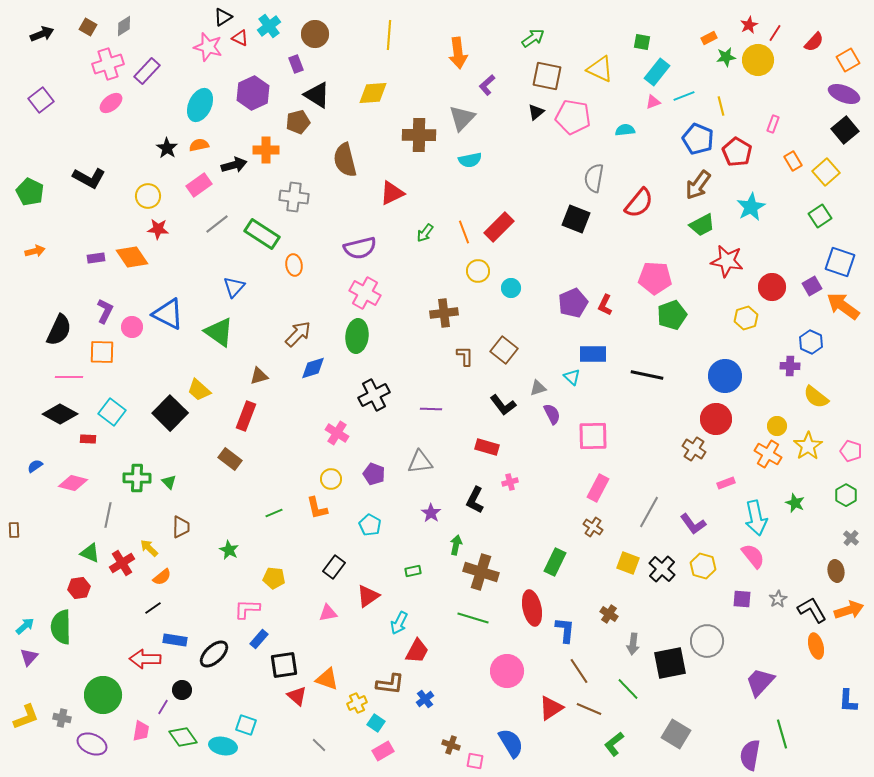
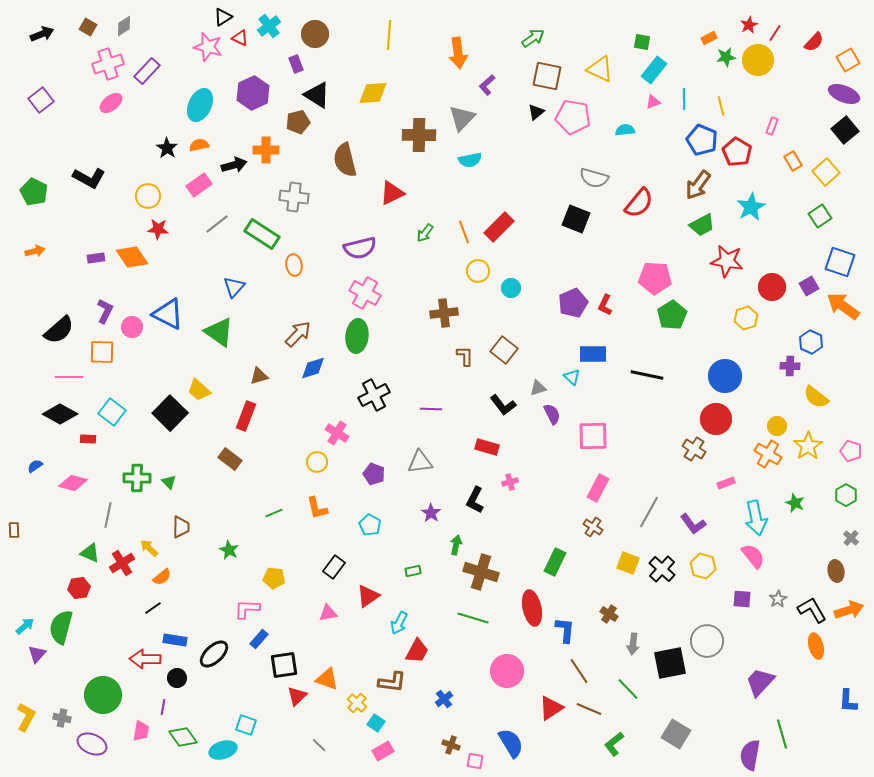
cyan rectangle at (657, 72): moved 3 px left, 2 px up
cyan line at (684, 96): moved 3 px down; rotated 70 degrees counterclockwise
pink rectangle at (773, 124): moved 1 px left, 2 px down
blue pentagon at (698, 139): moved 4 px right, 1 px down
gray semicircle at (594, 178): rotated 84 degrees counterclockwise
green pentagon at (30, 192): moved 4 px right
purple square at (812, 286): moved 3 px left
green pentagon at (672, 315): rotated 12 degrees counterclockwise
black semicircle at (59, 330): rotated 24 degrees clockwise
yellow circle at (331, 479): moved 14 px left, 17 px up
green semicircle at (61, 627): rotated 16 degrees clockwise
purple triangle at (29, 657): moved 8 px right, 3 px up
brown L-shape at (390, 684): moved 2 px right, 2 px up
black circle at (182, 690): moved 5 px left, 12 px up
red triangle at (297, 696): rotated 35 degrees clockwise
blue cross at (425, 699): moved 19 px right
yellow cross at (357, 703): rotated 24 degrees counterclockwise
purple line at (163, 707): rotated 21 degrees counterclockwise
yellow L-shape at (26, 717): rotated 40 degrees counterclockwise
cyan ellipse at (223, 746): moved 4 px down; rotated 28 degrees counterclockwise
